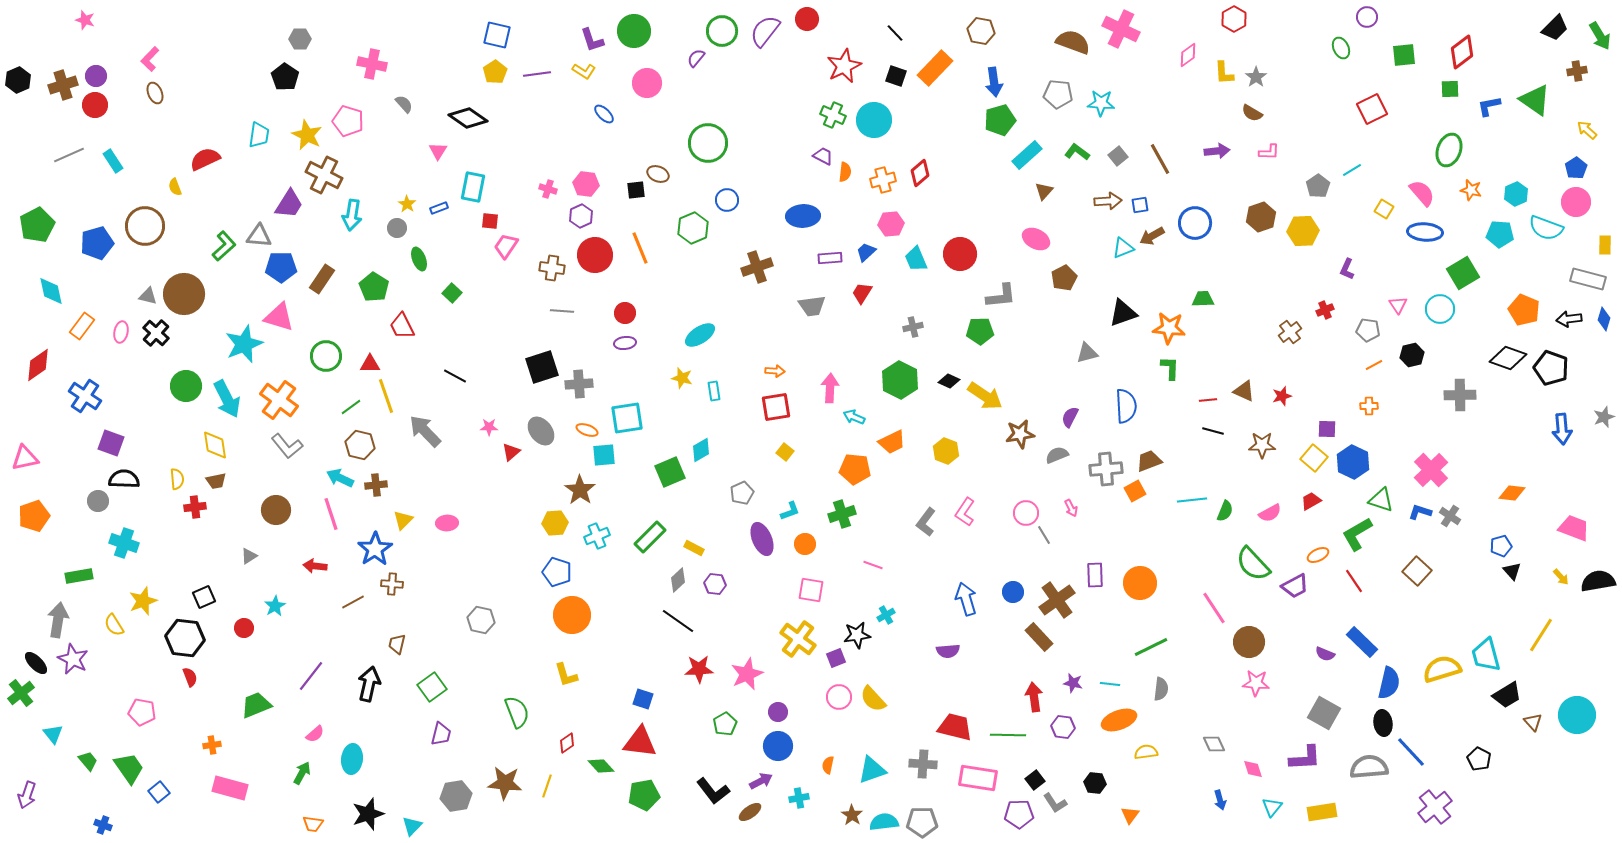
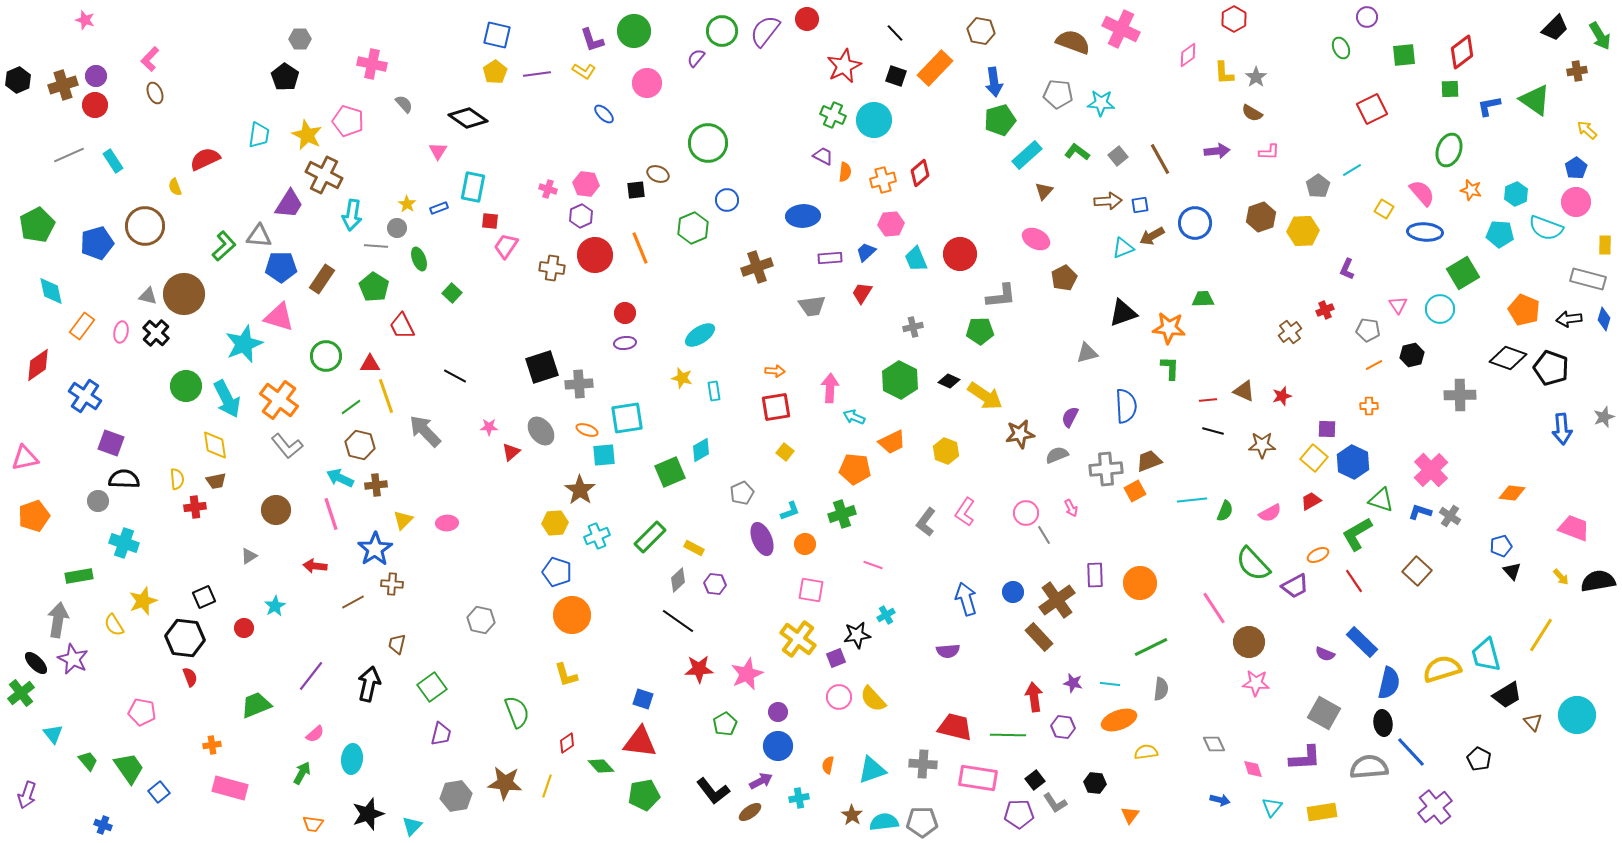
gray line at (562, 311): moved 186 px left, 65 px up
blue arrow at (1220, 800): rotated 60 degrees counterclockwise
